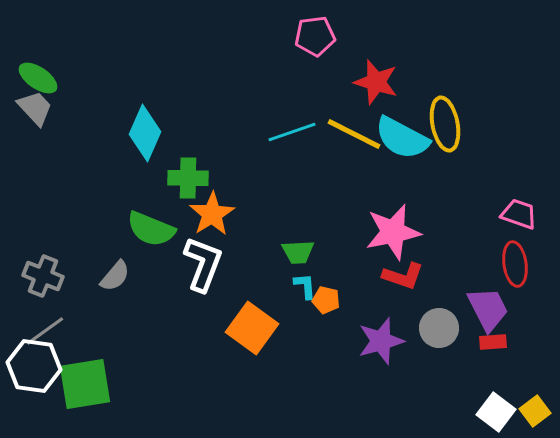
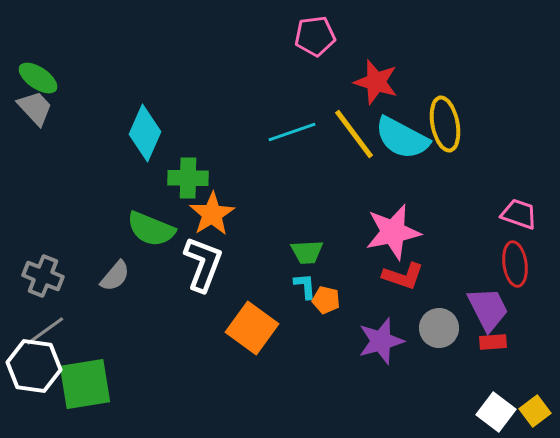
yellow line: rotated 26 degrees clockwise
green trapezoid: moved 9 px right
